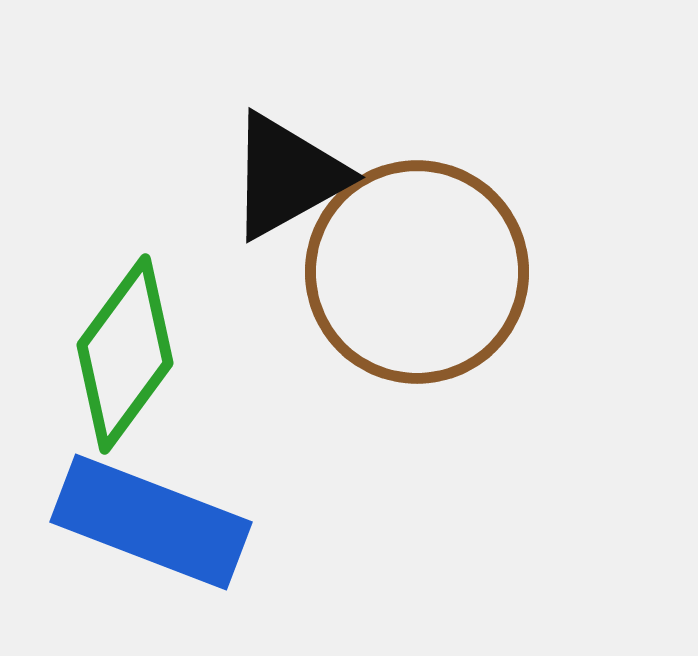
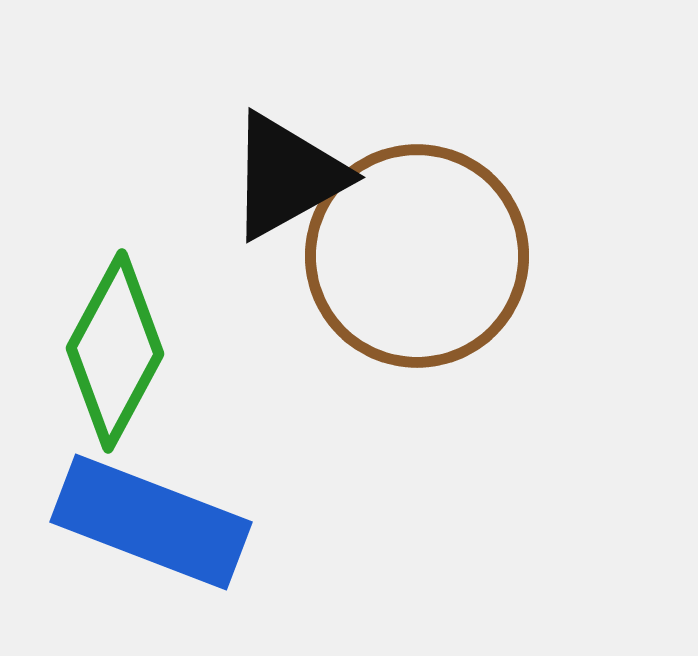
brown circle: moved 16 px up
green diamond: moved 10 px left, 3 px up; rotated 8 degrees counterclockwise
